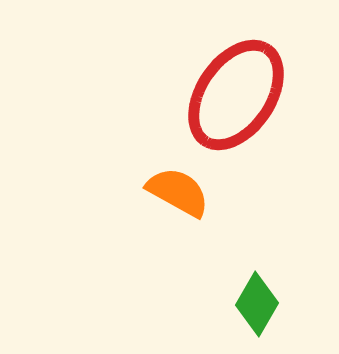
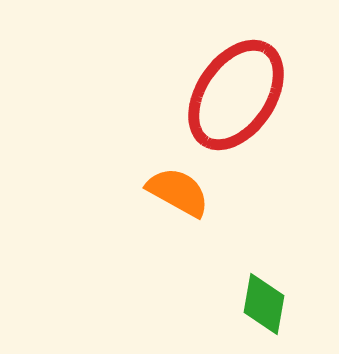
green diamond: moved 7 px right; rotated 20 degrees counterclockwise
